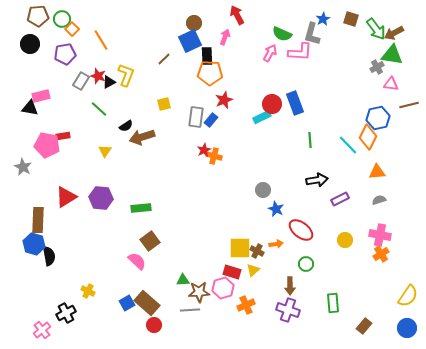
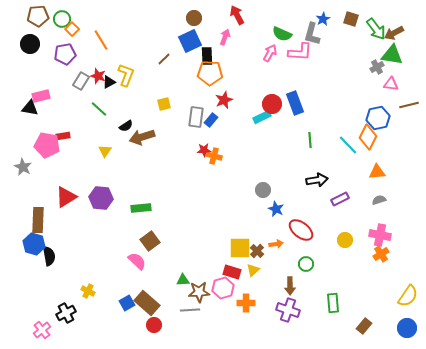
brown circle at (194, 23): moved 5 px up
red star at (204, 150): rotated 24 degrees clockwise
brown cross at (257, 251): rotated 16 degrees clockwise
orange cross at (246, 305): moved 2 px up; rotated 24 degrees clockwise
